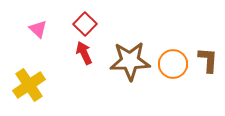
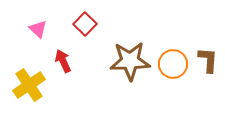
red arrow: moved 21 px left, 8 px down
